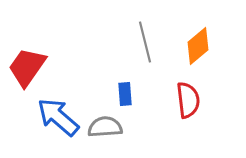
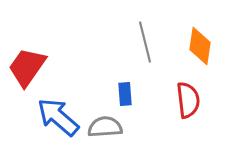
orange diamond: moved 2 px right; rotated 42 degrees counterclockwise
